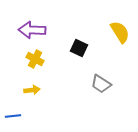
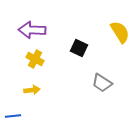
gray trapezoid: moved 1 px right, 1 px up
